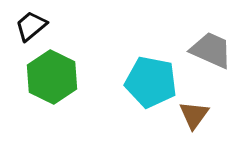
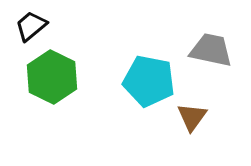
gray trapezoid: rotated 12 degrees counterclockwise
cyan pentagon: moved 2 px left, 1 px up
brown triangle: moved 2 px left, 2 px down
